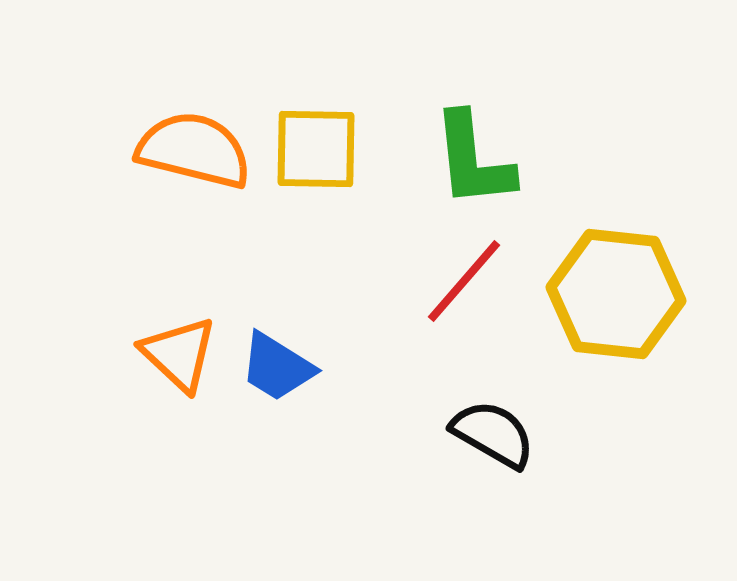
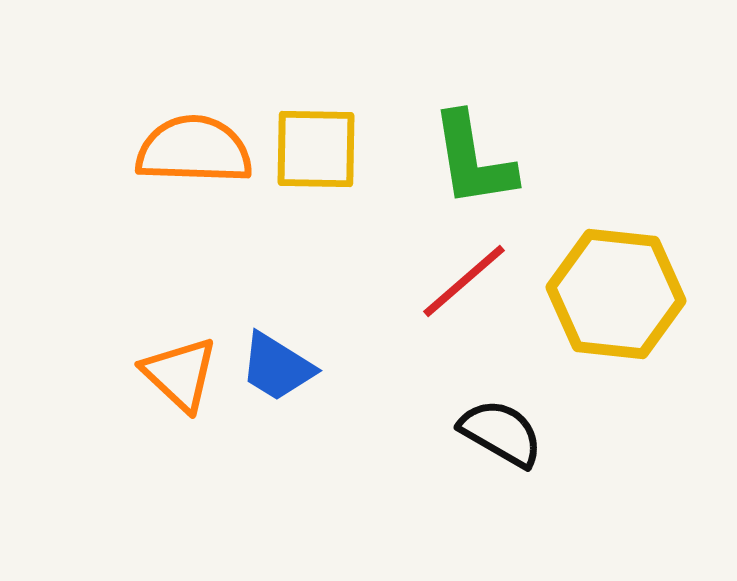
orange semicircle: rotated 12 degrees counterclockwise
green L-shape: rotated 3 degrees counterclockwise
red line: rotated 8 degrees clockwise
orange triangle: moved 1 px right, 20 px down
black semicircle: moved 8 px right, 1 px up
